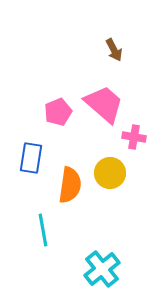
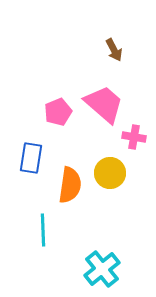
cyan line: rotated 8 degrees clockwise
